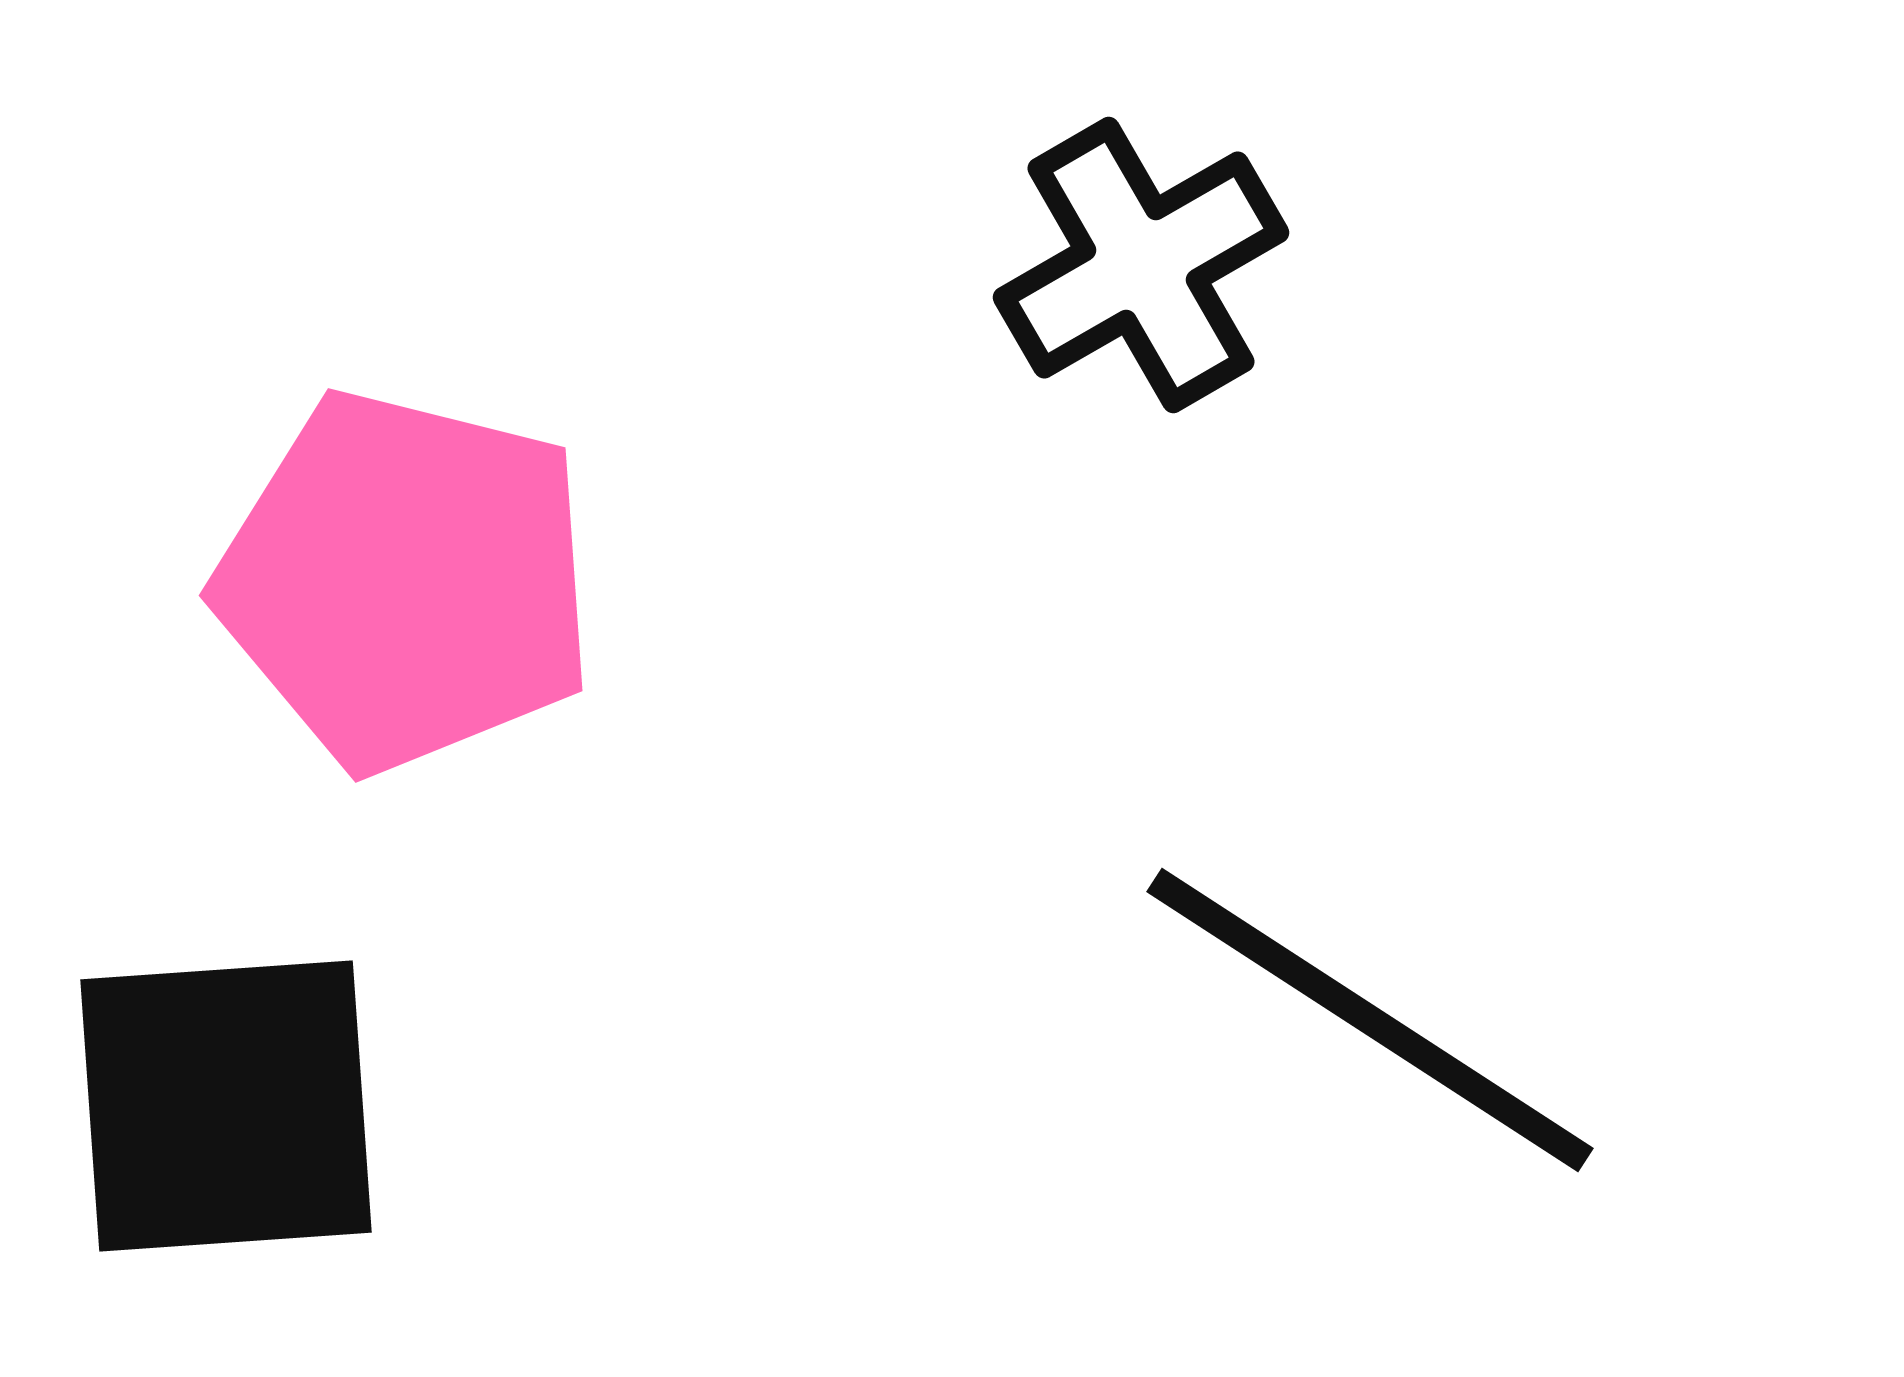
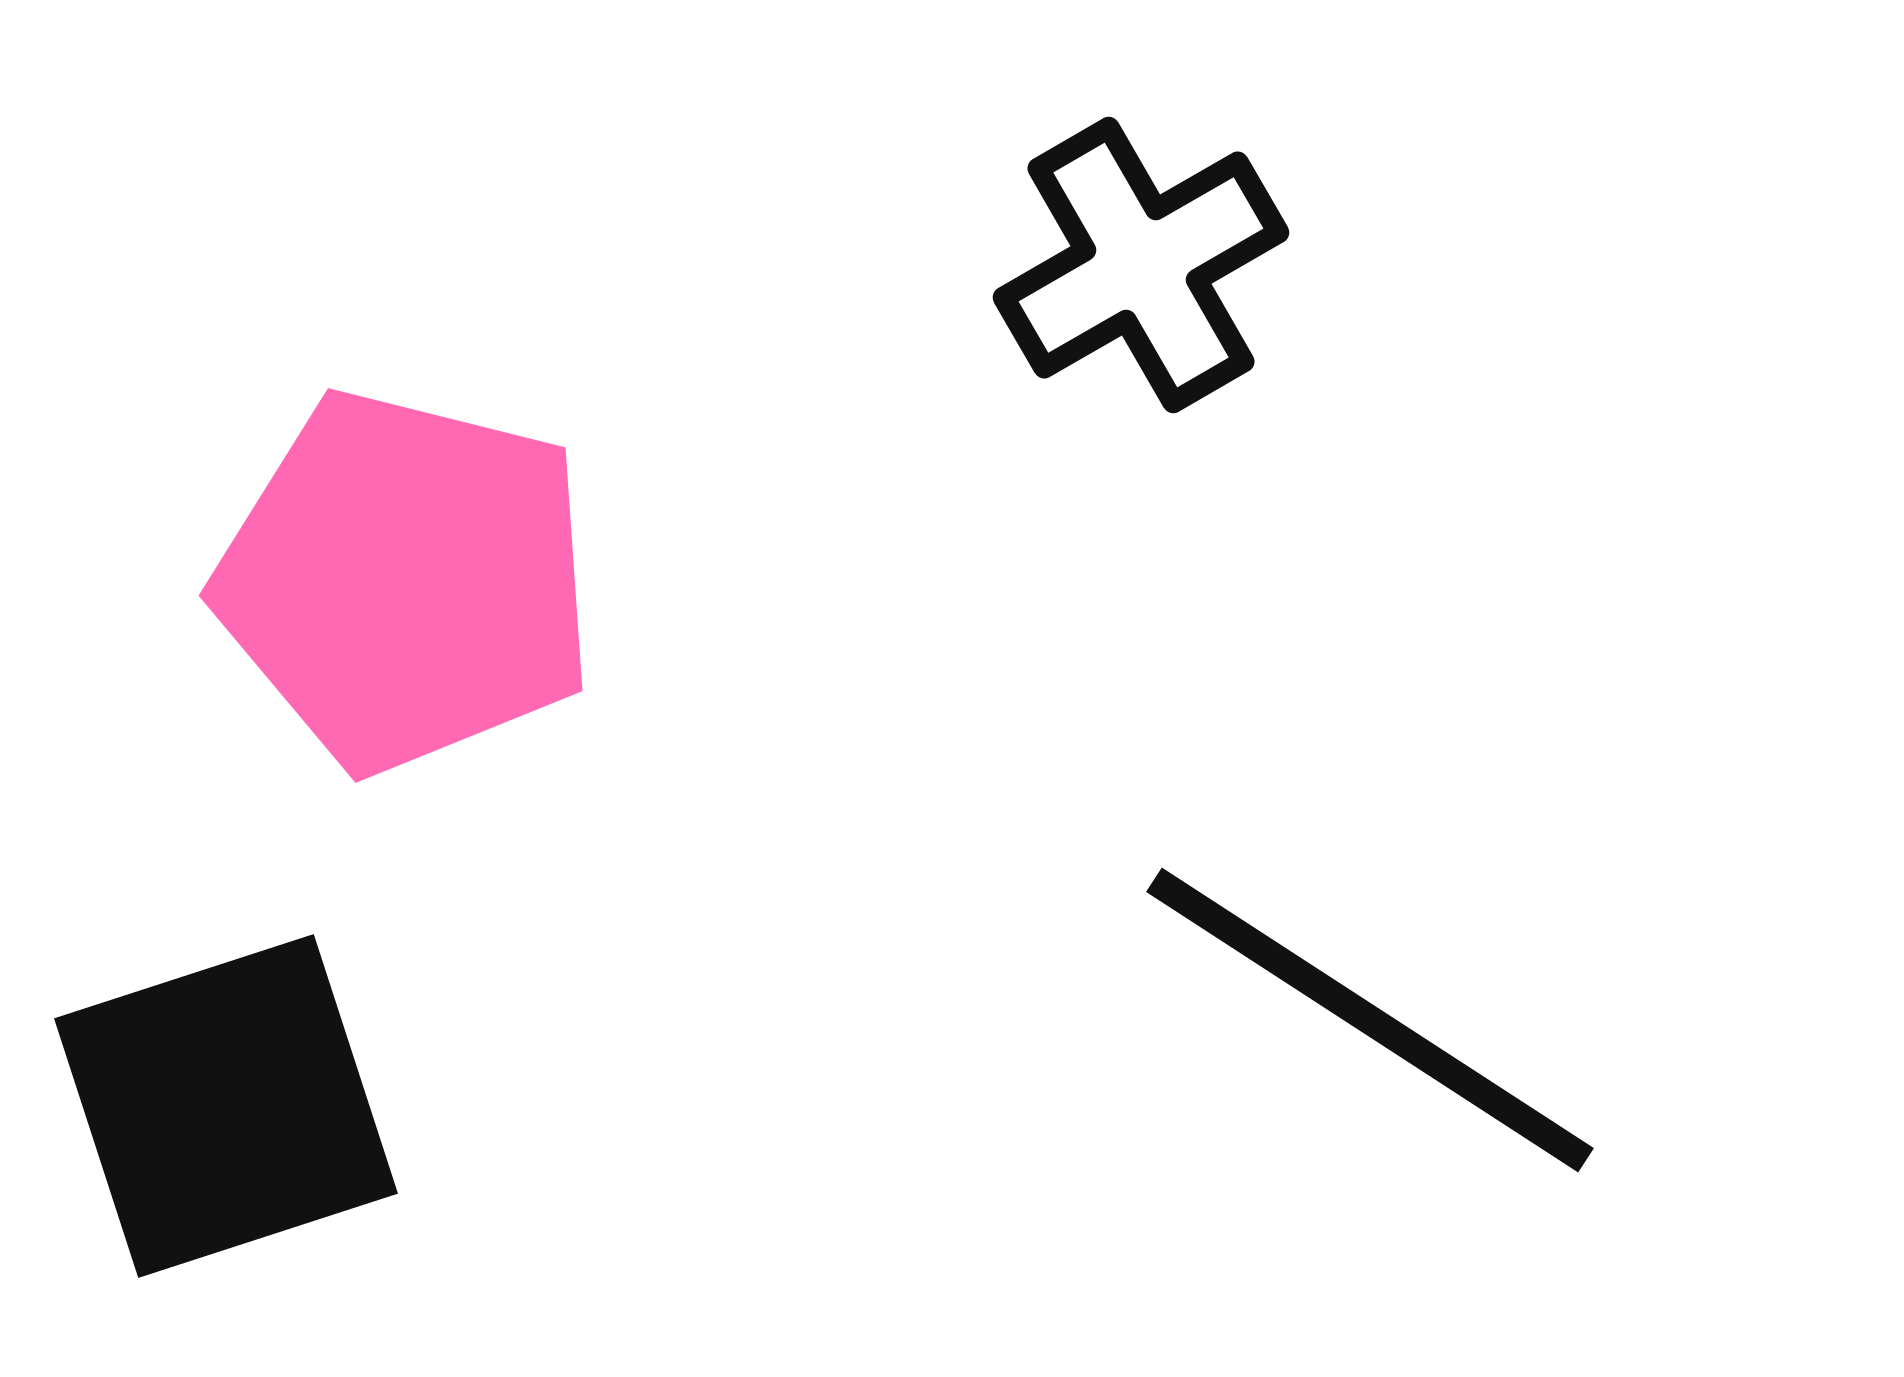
black square: rotated 14 degrees counterclockwise
